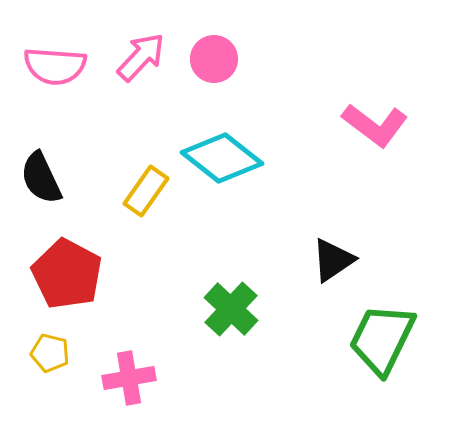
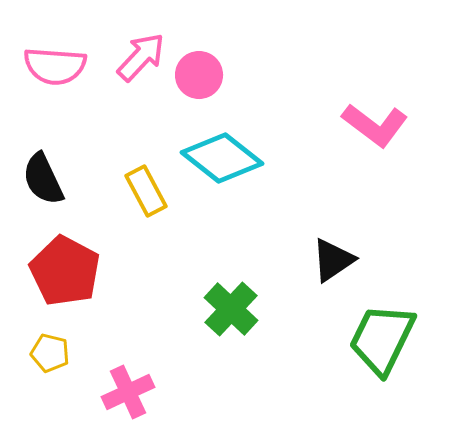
pink circle: moved 15 px left, 16 px down
black semicircle: moved 2 px right, 1 px down
yellow rectangle: rotated 63 degrees counterclockwise
red pentagon: moved 2 px left, 3 px up
pink cross: moved 1 px left, 14 px down; rotated 15 degrees counterclockwise
